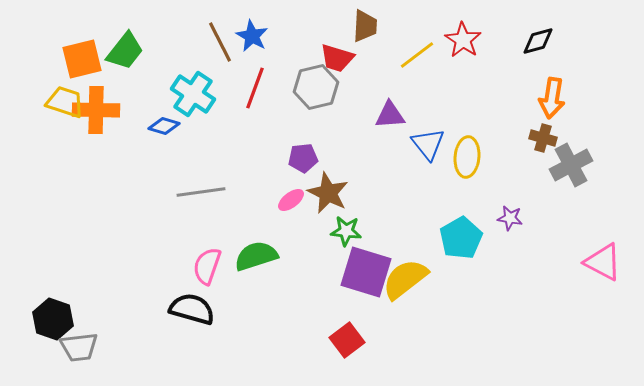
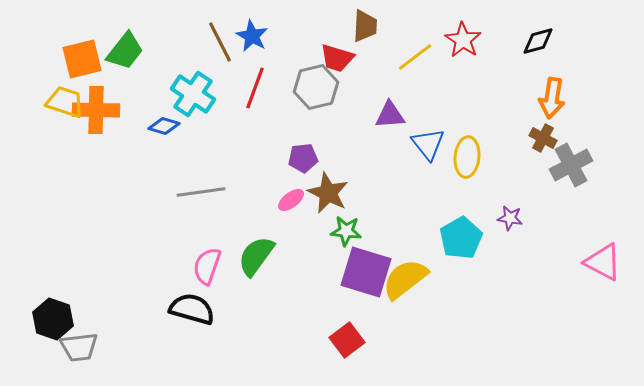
yellow line: moved 2 px left, 2 px down
brown cross: rotated 12 degrees clockwise
green semicircle: rotated 36 degrees counterclockwise
